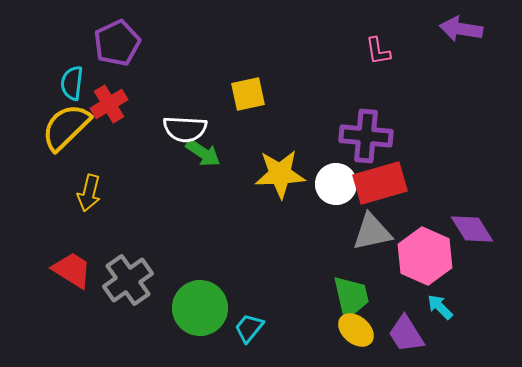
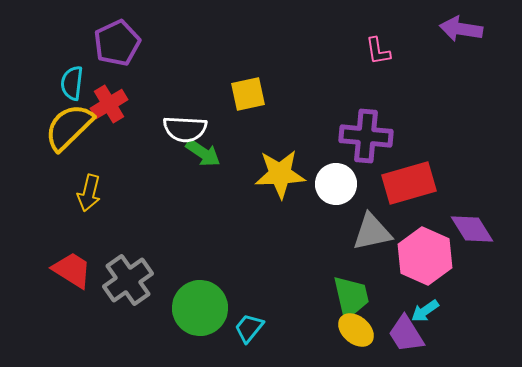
yellow semicircle: moved 3 px right
red rectangle: moved 29 px right
cyan arrow: moved 15 px left, 4 px down; rotated 80 degrees counterclockwise
